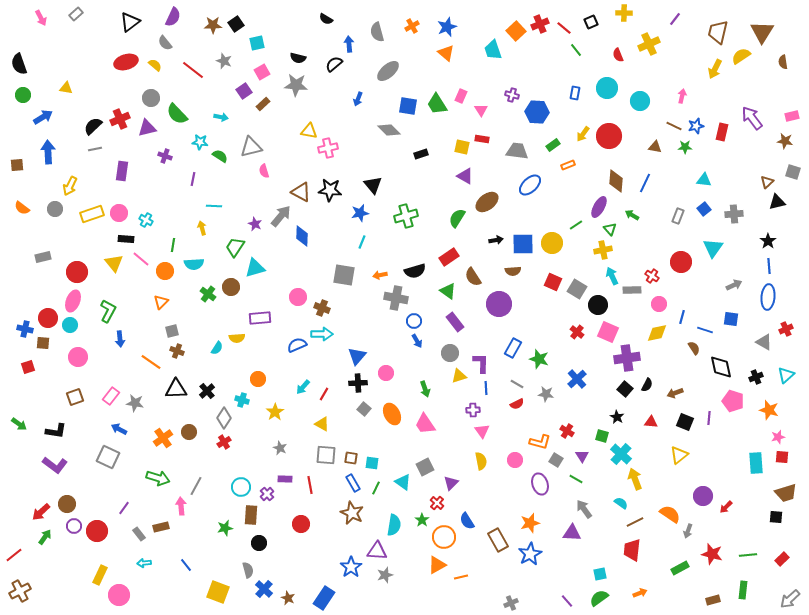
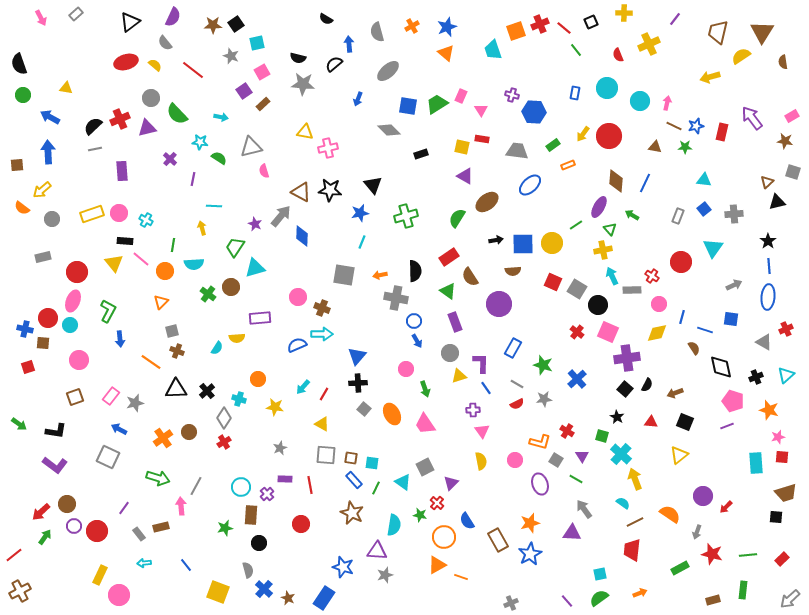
orange square at (516, 31): rotated 24 degrees clockwise
gray star at (224, 61): moved 7 px right, 5 px up
yellow arrow at (715, 69): moved 5 px left, 8 px down; rotated 48 degrees clockwise
gray star at (296, 85): moved 7 px right, 1 px up
pink arrow at (682, 96): moved 15 px left, 7 px down
green trapezoid at (437, 104): rotated 90 degrees clockwise
blue hexagon at (537, 112): moved 3 px left
pink rectangle at (792, 116): rotated 16 degrees counterclockwise
blue arrow at (43, 117): moved 7 px right; rotated 120 degrees counterclockwise
yellow triangle at (309, 131): moved 4 px left, 1 px down
purple cross at (165, 156): moved 5 px right, 3 px down; rotated 24 degrees clockwise
green semicircle at (220, 156): moved 1 px left, 2 px down
purple rectangle at (122, 171): rotated 12 degrees counterclockwise
yellow arrow at (70, 186): moved 28 px left, 4 px down; rotated 24 degrees clockwise
gray circle at (55, 209): moved 3 px left, 10 px down
black rectangle at (126, 239): moved 1 px left, 2 px down
black semicircle at (415, 271): rotated 75 degrees counterclockwise
brown semicircle at (473, 277): moved 3 px left
purple rectangle at (455, 322): rotated 18 degrees clockwise
pink circle at (78, 357): moved 1 px right, 3 px down
green star at (539, 359): moved 4 px right, 6 px down
pink circle at (386, 373): moved 20 px right, 4 px up
blue line at (486, 388): rotated 32 degrees counterclockwise
gray star at (546, 394): moved 2 px left, 5 px down; rotated 14 degrees counterclockwise
cyan cross at (242, 400): moved 3 px left, 1 px up
gray star at (135, 403): rotated 24 degrees counterclockwise
yellow star at (275, 412): moved 5 px up; rotated 30 degrees counterclockwise
purple line at (709, 418): moved 18 px right, 8 px down; rotated 64 degrees clockwise
gray star at (280, 448): rotated 24 degrees clockwise
blue rectangle at (353, 483): moved 1 px right, 3 px up; rotated 12 degrees counterclockwise
cyan semicircle at (621, 503): moved 2 px right
green star at (422, 520): moved 2 px left, 5 px up; rotated 24 degrees counterclockwise
gray arrow at (688, 531): moved 9 px right, 1 px down
blue star at (351, 567): moved 8 px left; rotated 20 degrees counterclockwise
orange line at (461, 577): rotated 32 degrees clockwise
